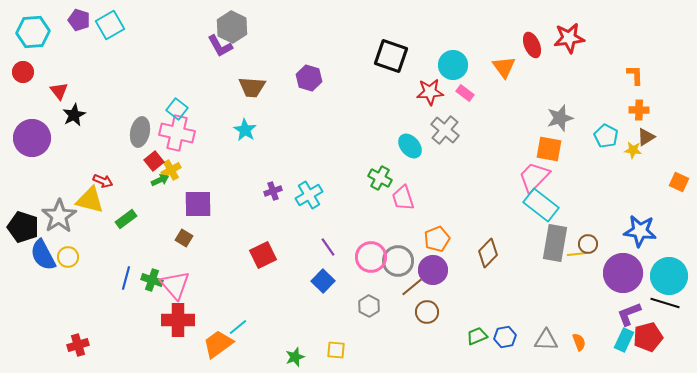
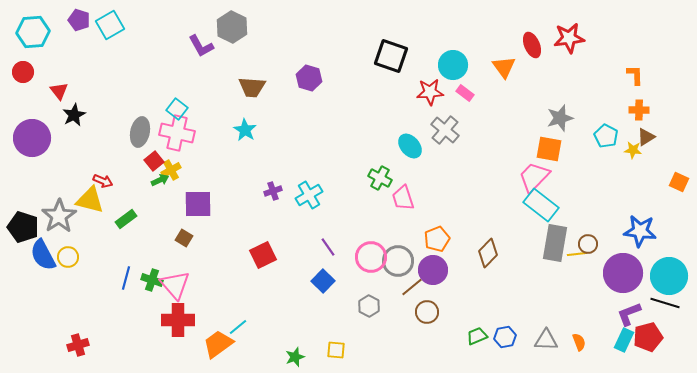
purple L-shape at (220, 46): moved 19 px left
